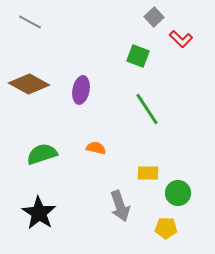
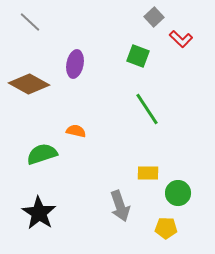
gray line: rotated 15 degrees clockwise
purple ellipse: moved 6 px left, 26 px up
orange semicircle: moved 20 px left, 17 px up
